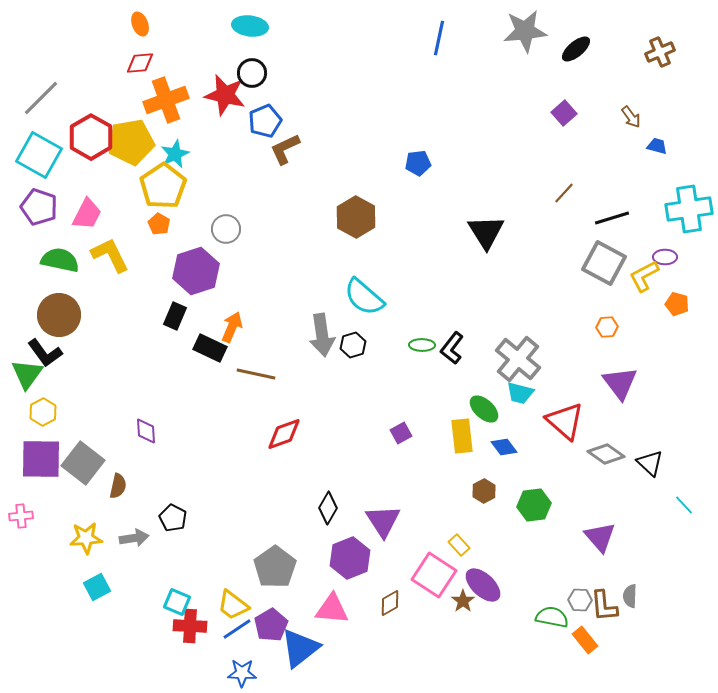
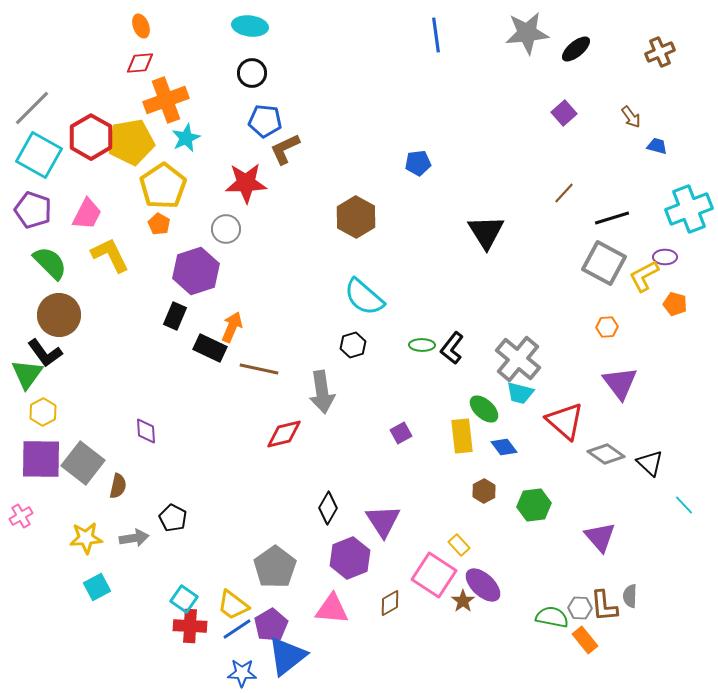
orange ellipse at (140, 24): moved 1 px right, 2 px down
gray star at (525, 31): moved 2 px right, 2 px down
blue line at (439, 38): moved 3 px left, 3 px up; rotated 20 degrees counterclockwise
red star at (225, 95): moved 21 px right, 88 px down; rotated 15 degrees counterclockwise
gray line at (41, 98): moved 9 px left, 10 px down
blue pentagon at (265, 121): rotated 28 degrees clockwise
cyan star at (175, 154): moved 11 px right, 16 px up
purple pentagon at (39, 207): moved 6 px left, 3 px down
cyan cross at (689, 209): rotated 12 degrees counterclockwise
green semicircle at (60, 260): moved 10 px left, 3 px down; rotated 33 degrees clockwise
orange pentagon at (677, 304): moved 2 px left
gray arrow at (322, 335): moved 57 px down
brown line at (256, 374): moved 3 px right, 5 px up
red diamond at (284, 434): rotated 6 degrees clockwise
pink cross at (21, 516): rotated 25 degrees counterclockwise
gray hexagon at (580, 600): moved 8 px down
cyan square at (177, 602): moved 7 px right, 3 px up; rotated 12 degrees clockwise
blue triangle at (300, 648): moved 13 px left, 8 px down
